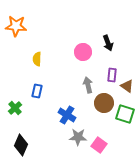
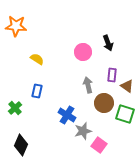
yellow semicircle: rotated 120 degrees clockwise
gray star: moved 5 px right, 6 px up; rotated 18 degrees counterclockwise
